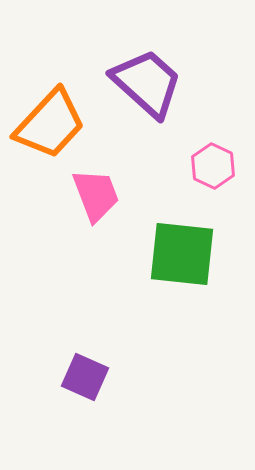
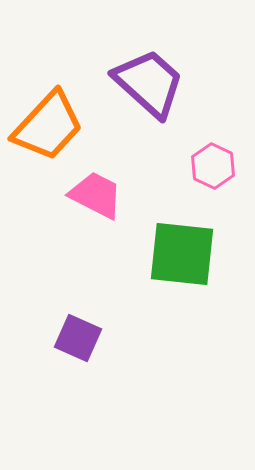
purple trapezoid: moved 2 px right
orange trapezoid: moved 2 px left, 2 px down
pink trapezoid: rotated 42 degrees counterclockwise
purple square: moved 7 px left, 39 px up
